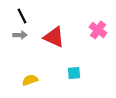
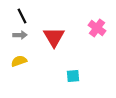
pink cross: moved 1 px left, 2 px up
red triangle: rotated 35 degrees clockwise
cyan square: moved 1 px left, 3 px down
yellow semicircle: moved 11 px left, 19 px up
